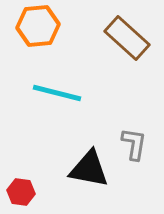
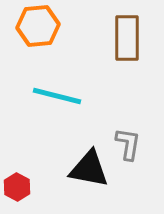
brown rectangle: rotated 48 degrees clockwise
cyan line: moved 3 px down
gray L-shape: moved 6 px left
red hexagon: moved 4 px left, 5 px up; rotated 20 degrees clockwise
